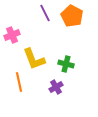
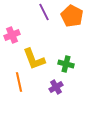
purple line: moved 1 px left, 1 px up
